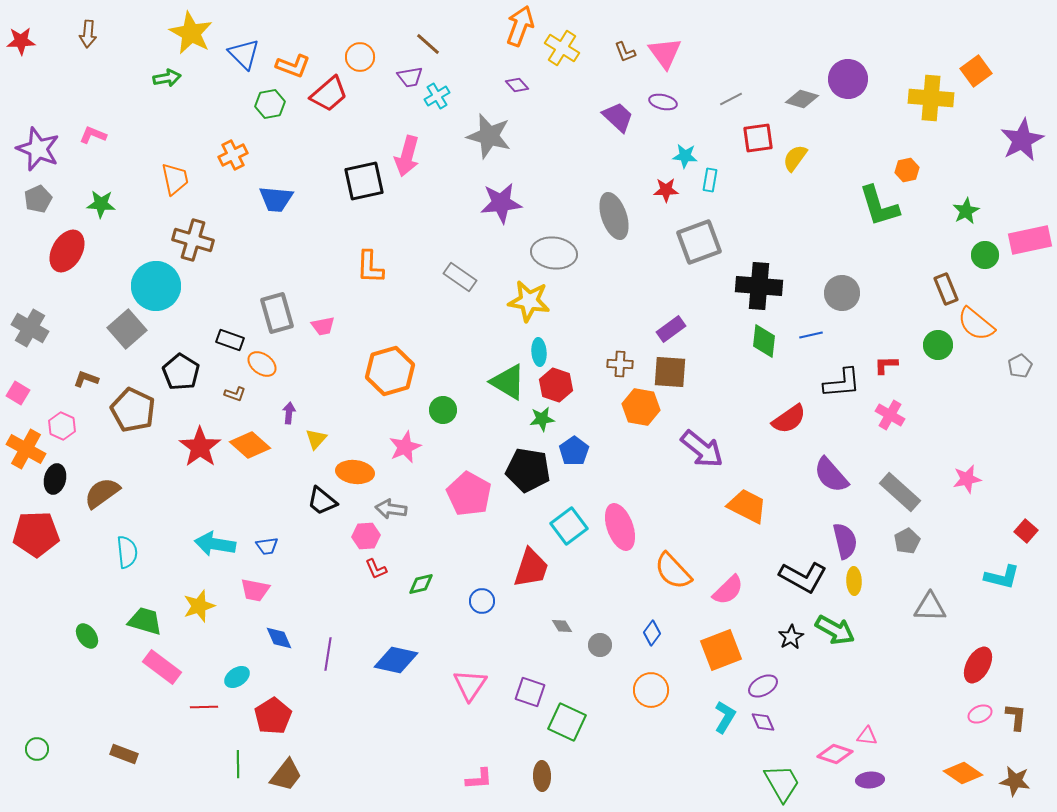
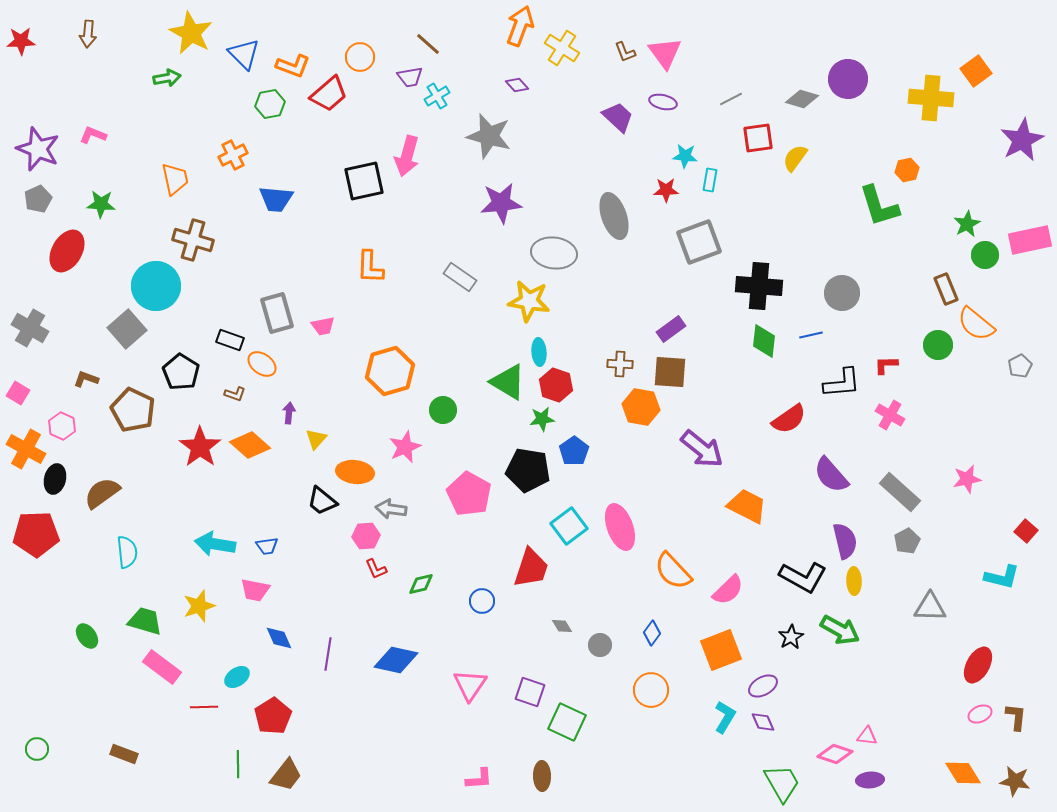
green star at (966, 211): moved 1 px right, 13 px down
green arrow at (835, 630): moved 5 px right
orange diamond at (963, 773): rotated 24 degrees clockwise
